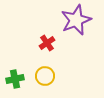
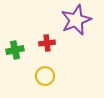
red cross: rotated 28 degrees clockwise
green cross: moved 29 px up
